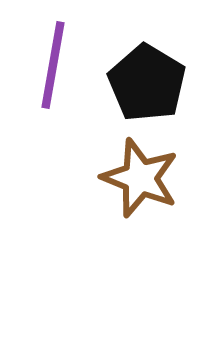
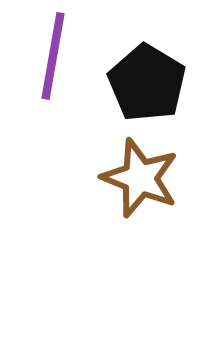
purple line: moved 9 px up
